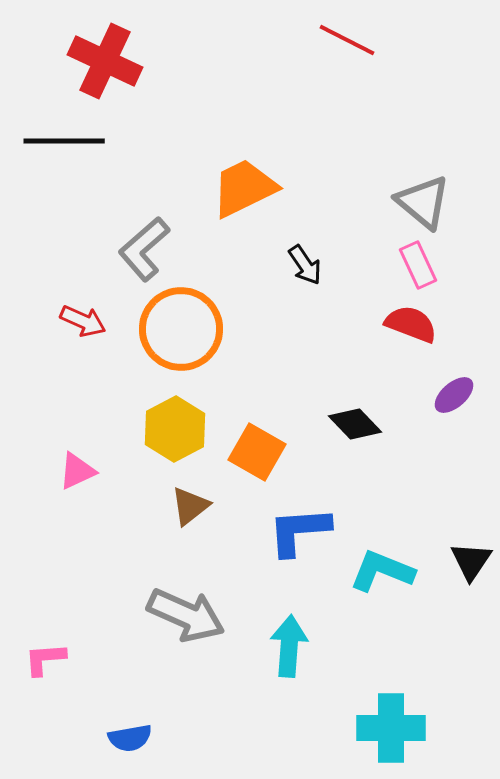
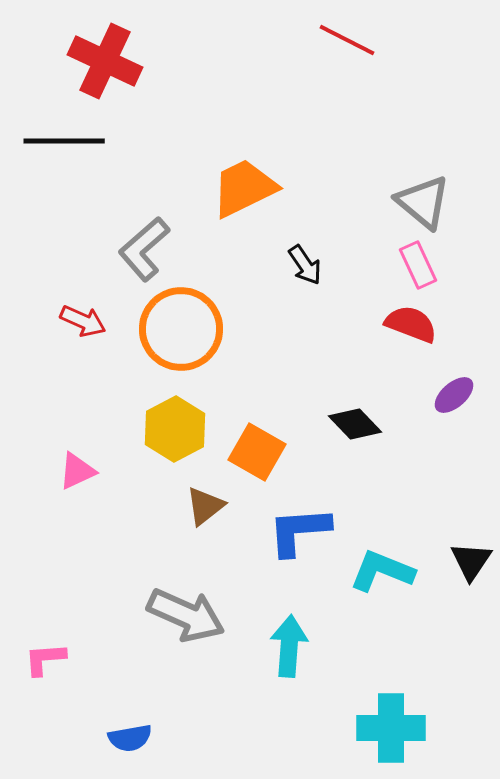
brown triangle: moved 15 px right
